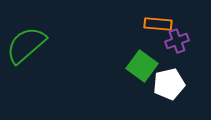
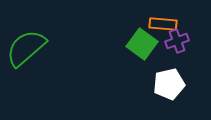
orange rectangle: moved 5 px right
green semicircle: moved 3 px down
green square: moved 22 px up
